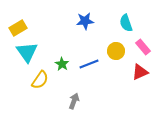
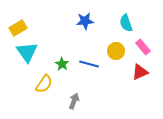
blue line: rotated 36 degrees clockwise
yellow semicircle: moved 4 px right, 4 px down
